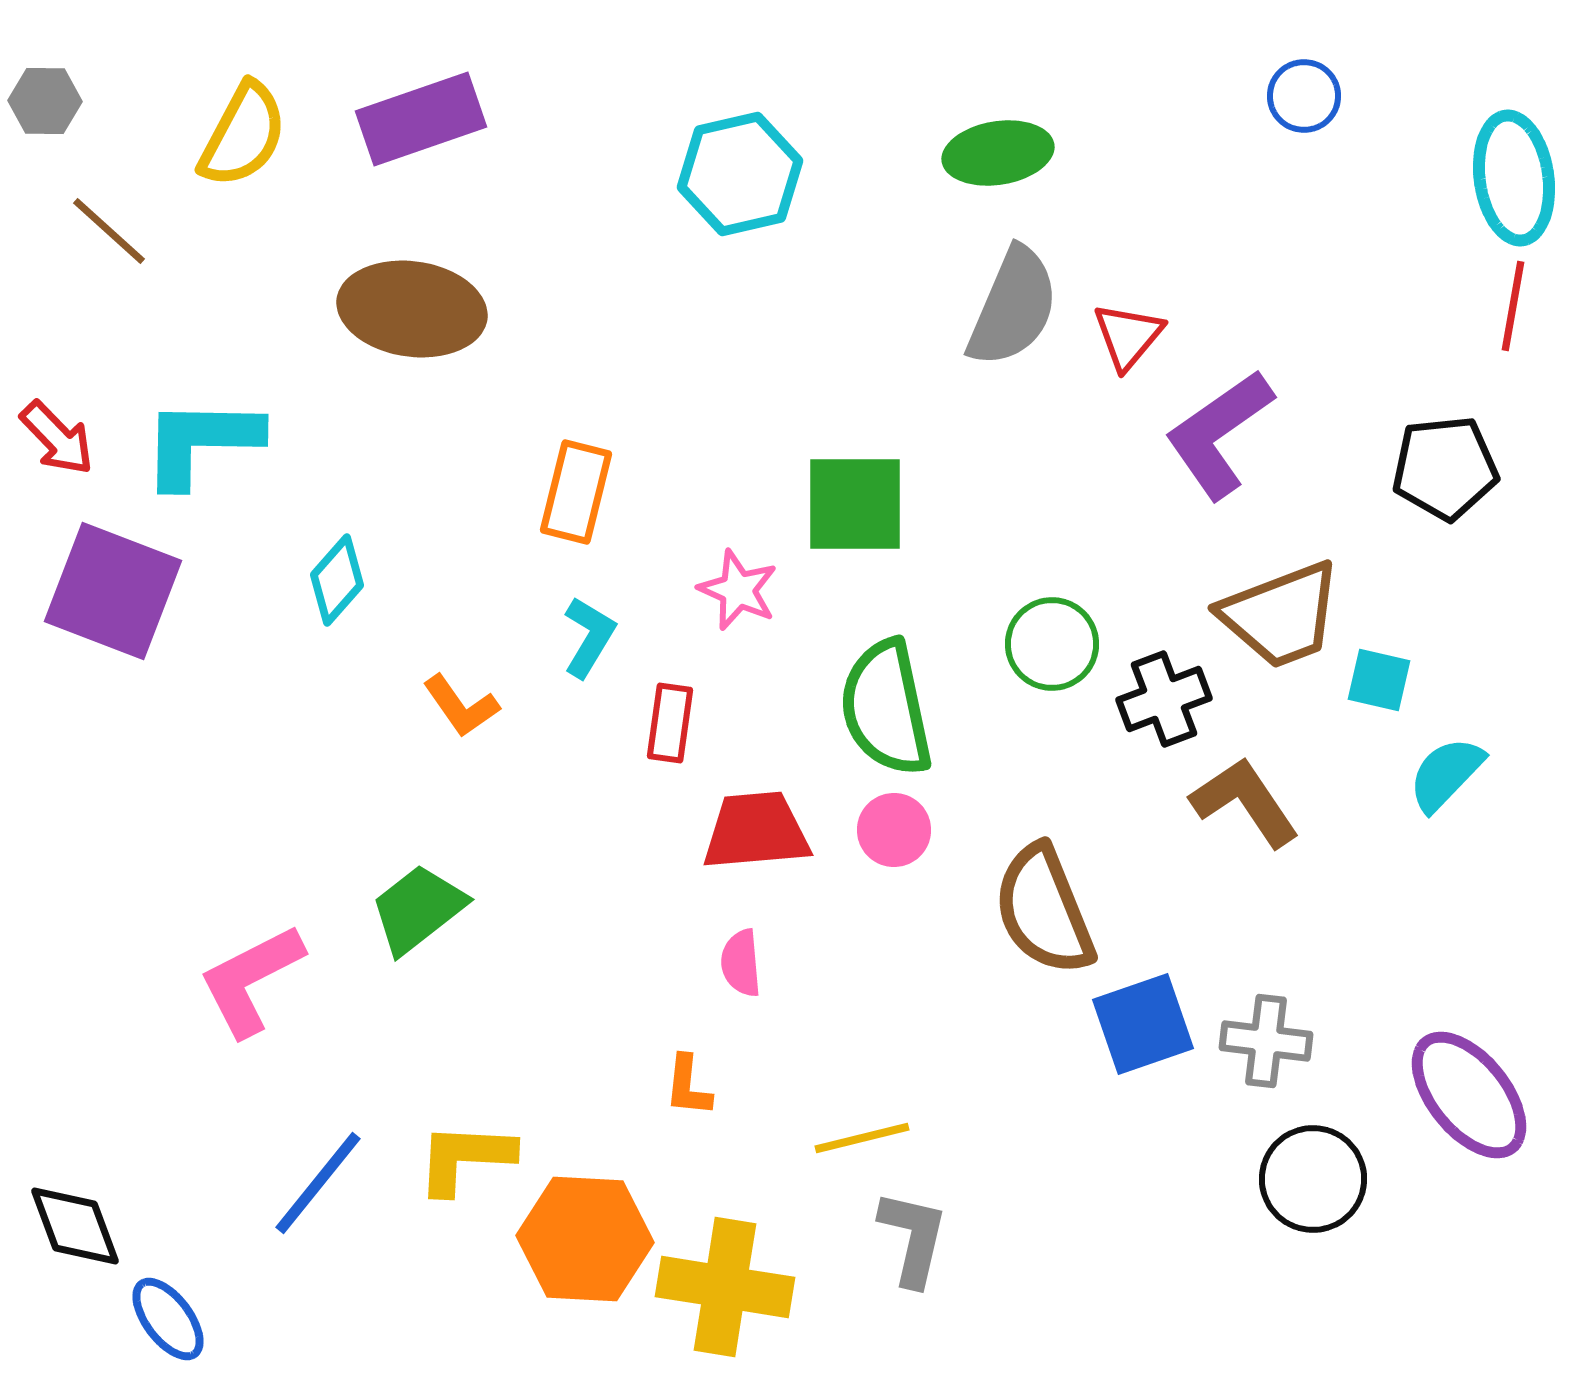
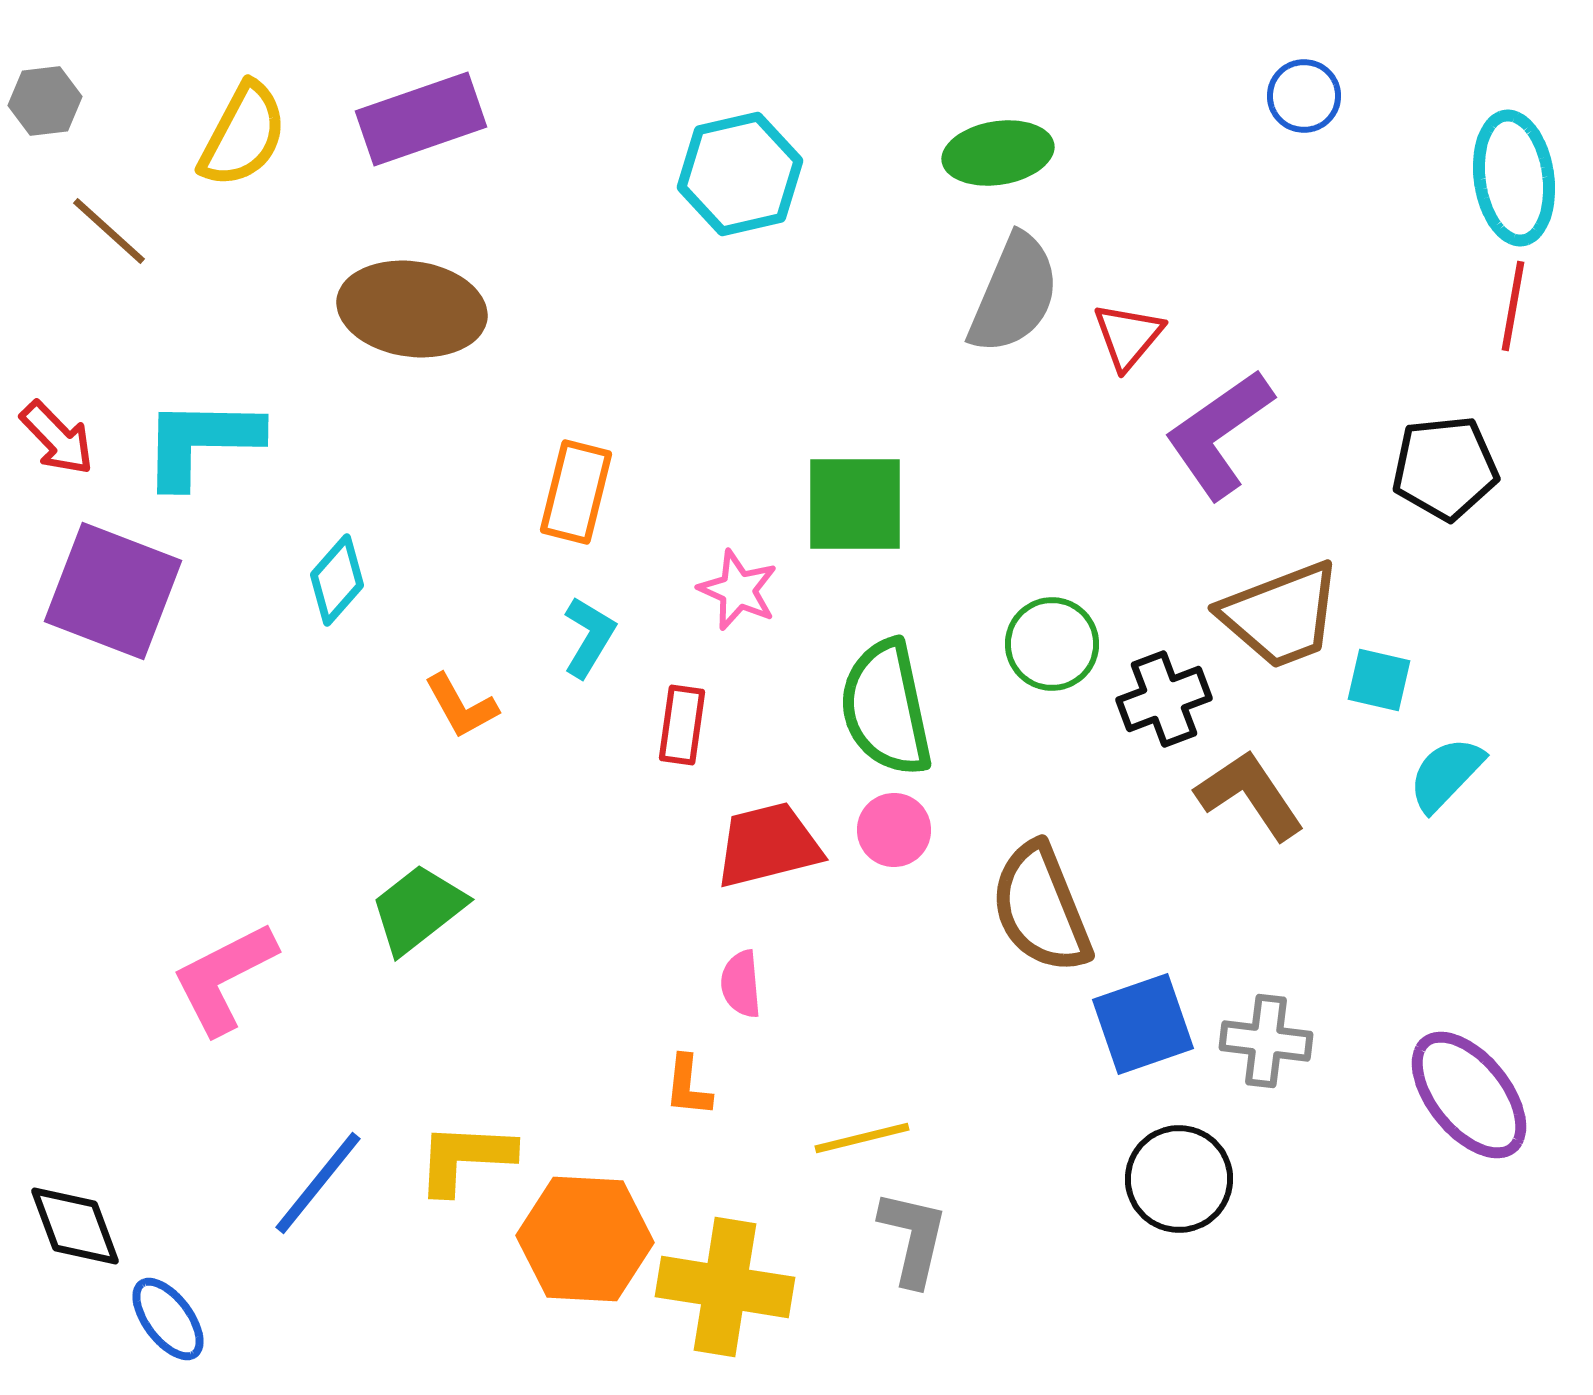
gray hexagon at (45, 101): rotated 8 degrees counterclockwise
gray semicircle at (1013, 307): moved 1 px right, 13 px up
orange L-shape at (461, 706): rotated 6 degrees clockwise
red rectangle at (670, 723): moved 12 px right, 2 px down
brown L-shape at (1245, 802): moved 5 px right, 7 px up
red trapezoid at (756, 831): moved 12 px right, 14 px down; rotated 9 degrees counterclockwise
brown semicircle at (1044, 910): moved 3 px left, 2 px up
pink semicircle at (741, 963): moved 21 px down
pink L-shape at (251, 980): moved 27 px left, 2 px up
black circle at (1313, 1179): moved 134 px left
